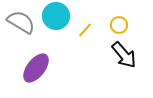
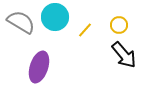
cyan circle: moved 1 px left, 1 px down
purple ellipse: moved 3 px right, 1 px up; rotated 20 degrees counterclockwise
